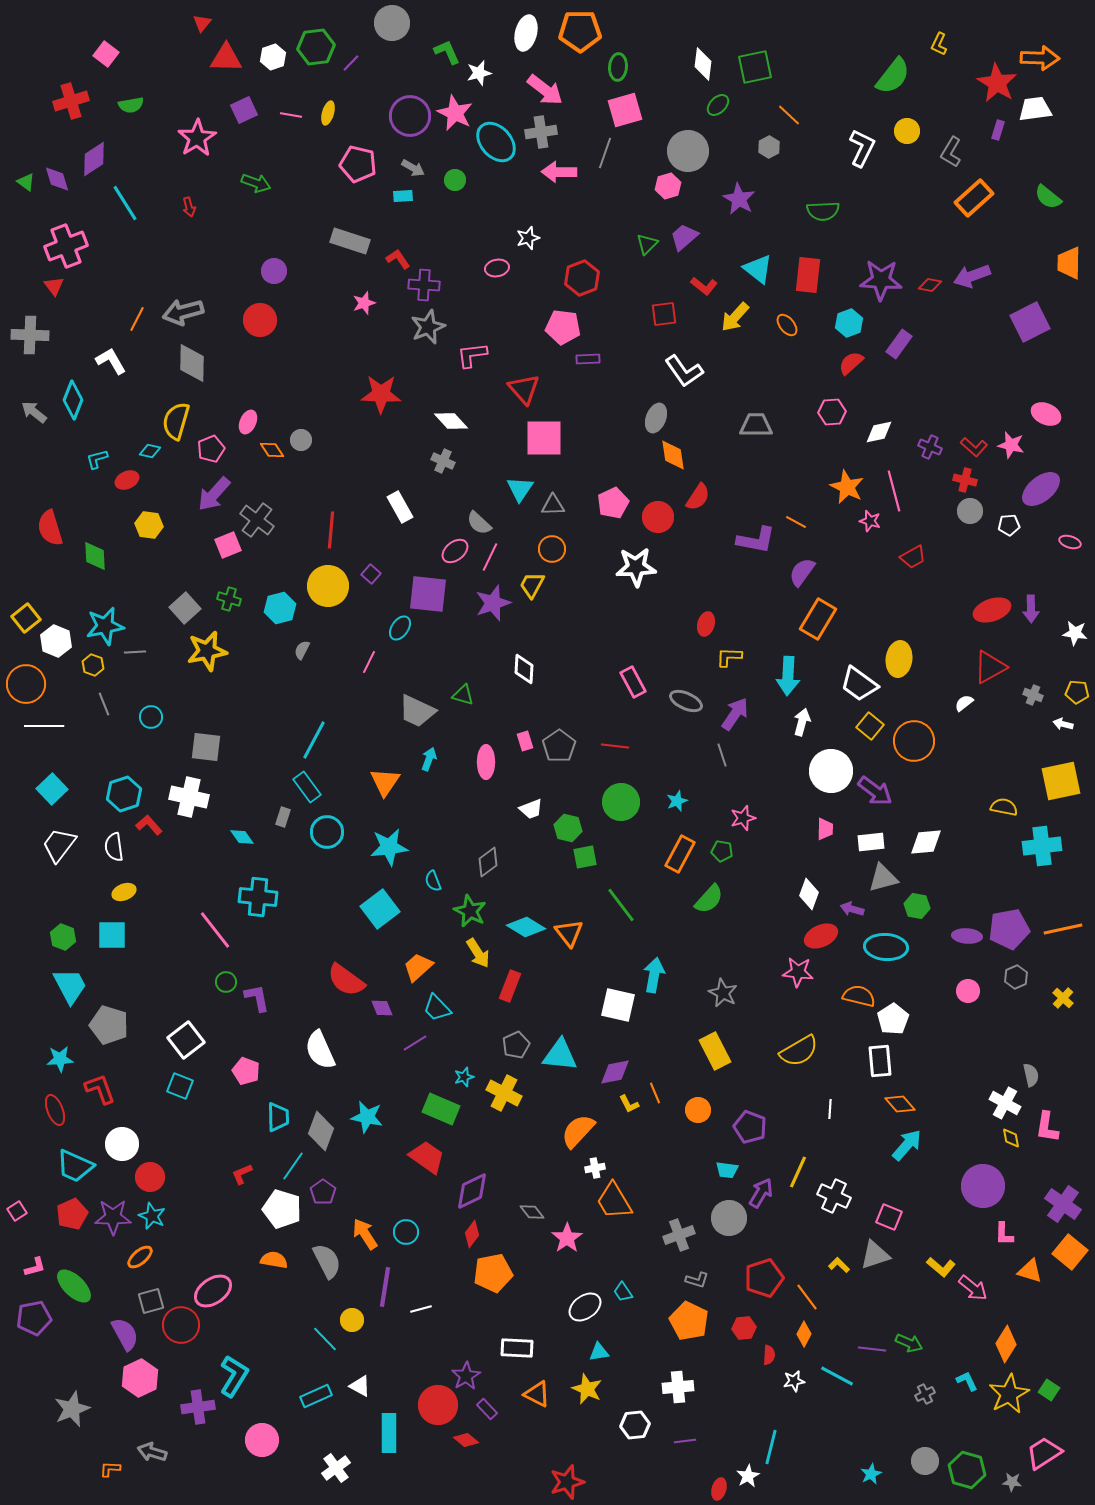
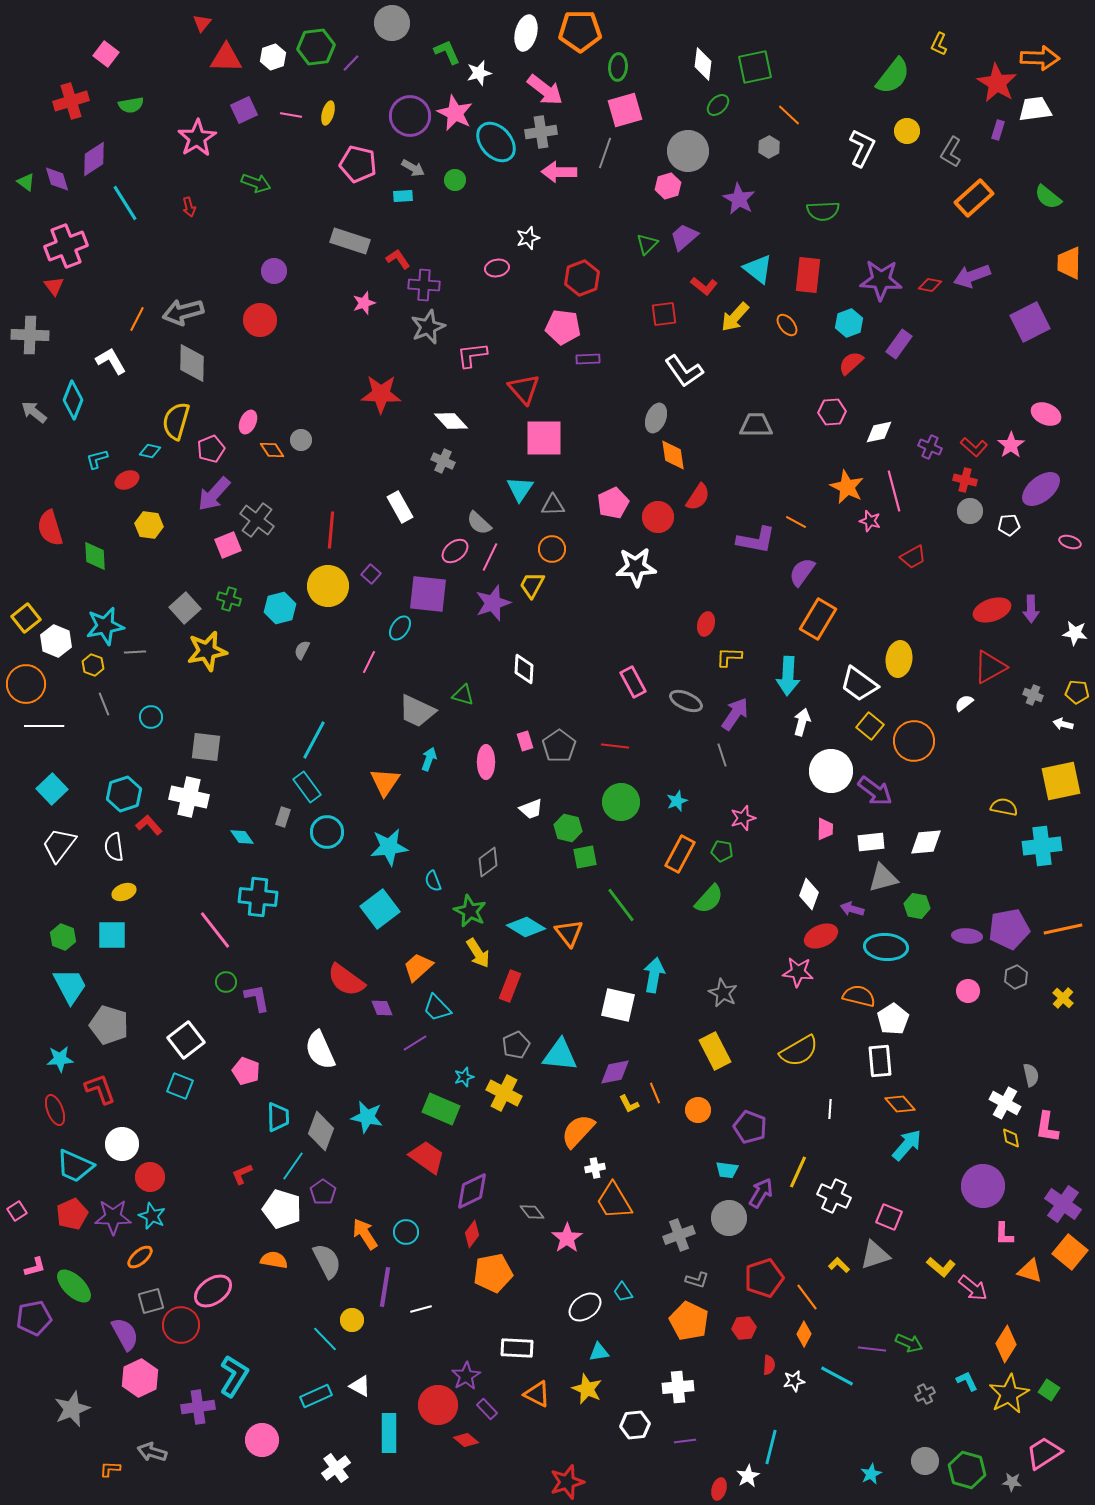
pink star at (1011, 445): rotated 24 degrees clockwise
red semicircle at (769, 1355): moved 10 px down
